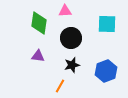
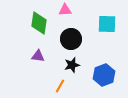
pink triangle: moved 1 px up
black circle: moved 1 px down
blue hexagon: moved 2 px left, 4 px down
